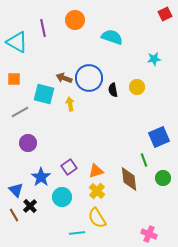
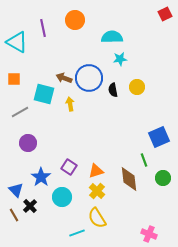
cyan semicircle: rotated 20 degrees counterclockwise
cyan star: moved 34 px left
purple square: rotated 21 degrees counterclockwise
cyan line: rotated 14 degrees counterclockwise
